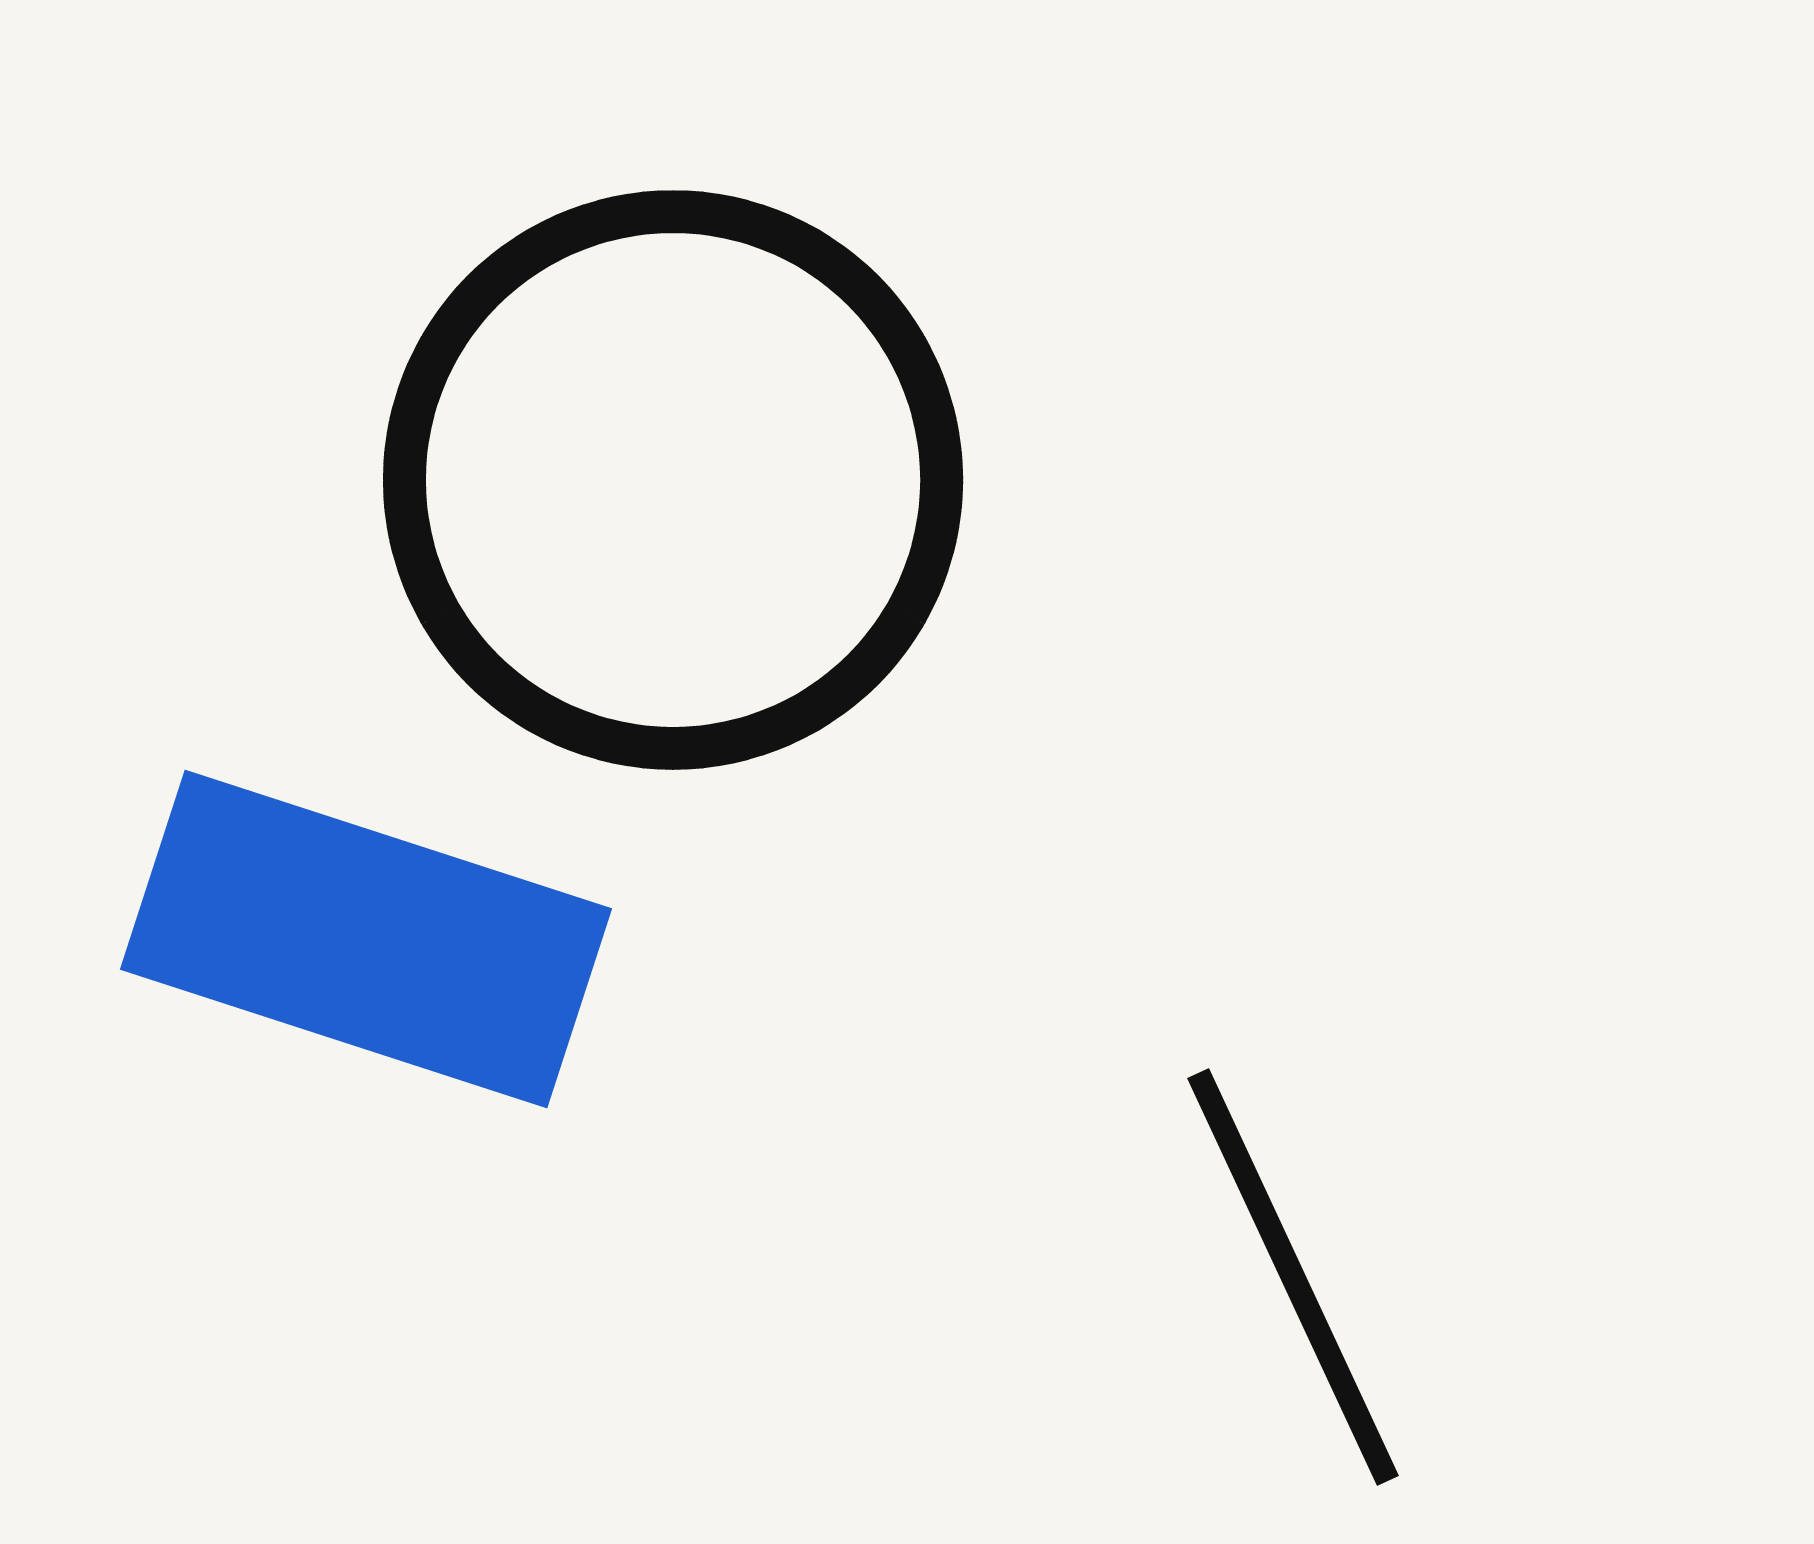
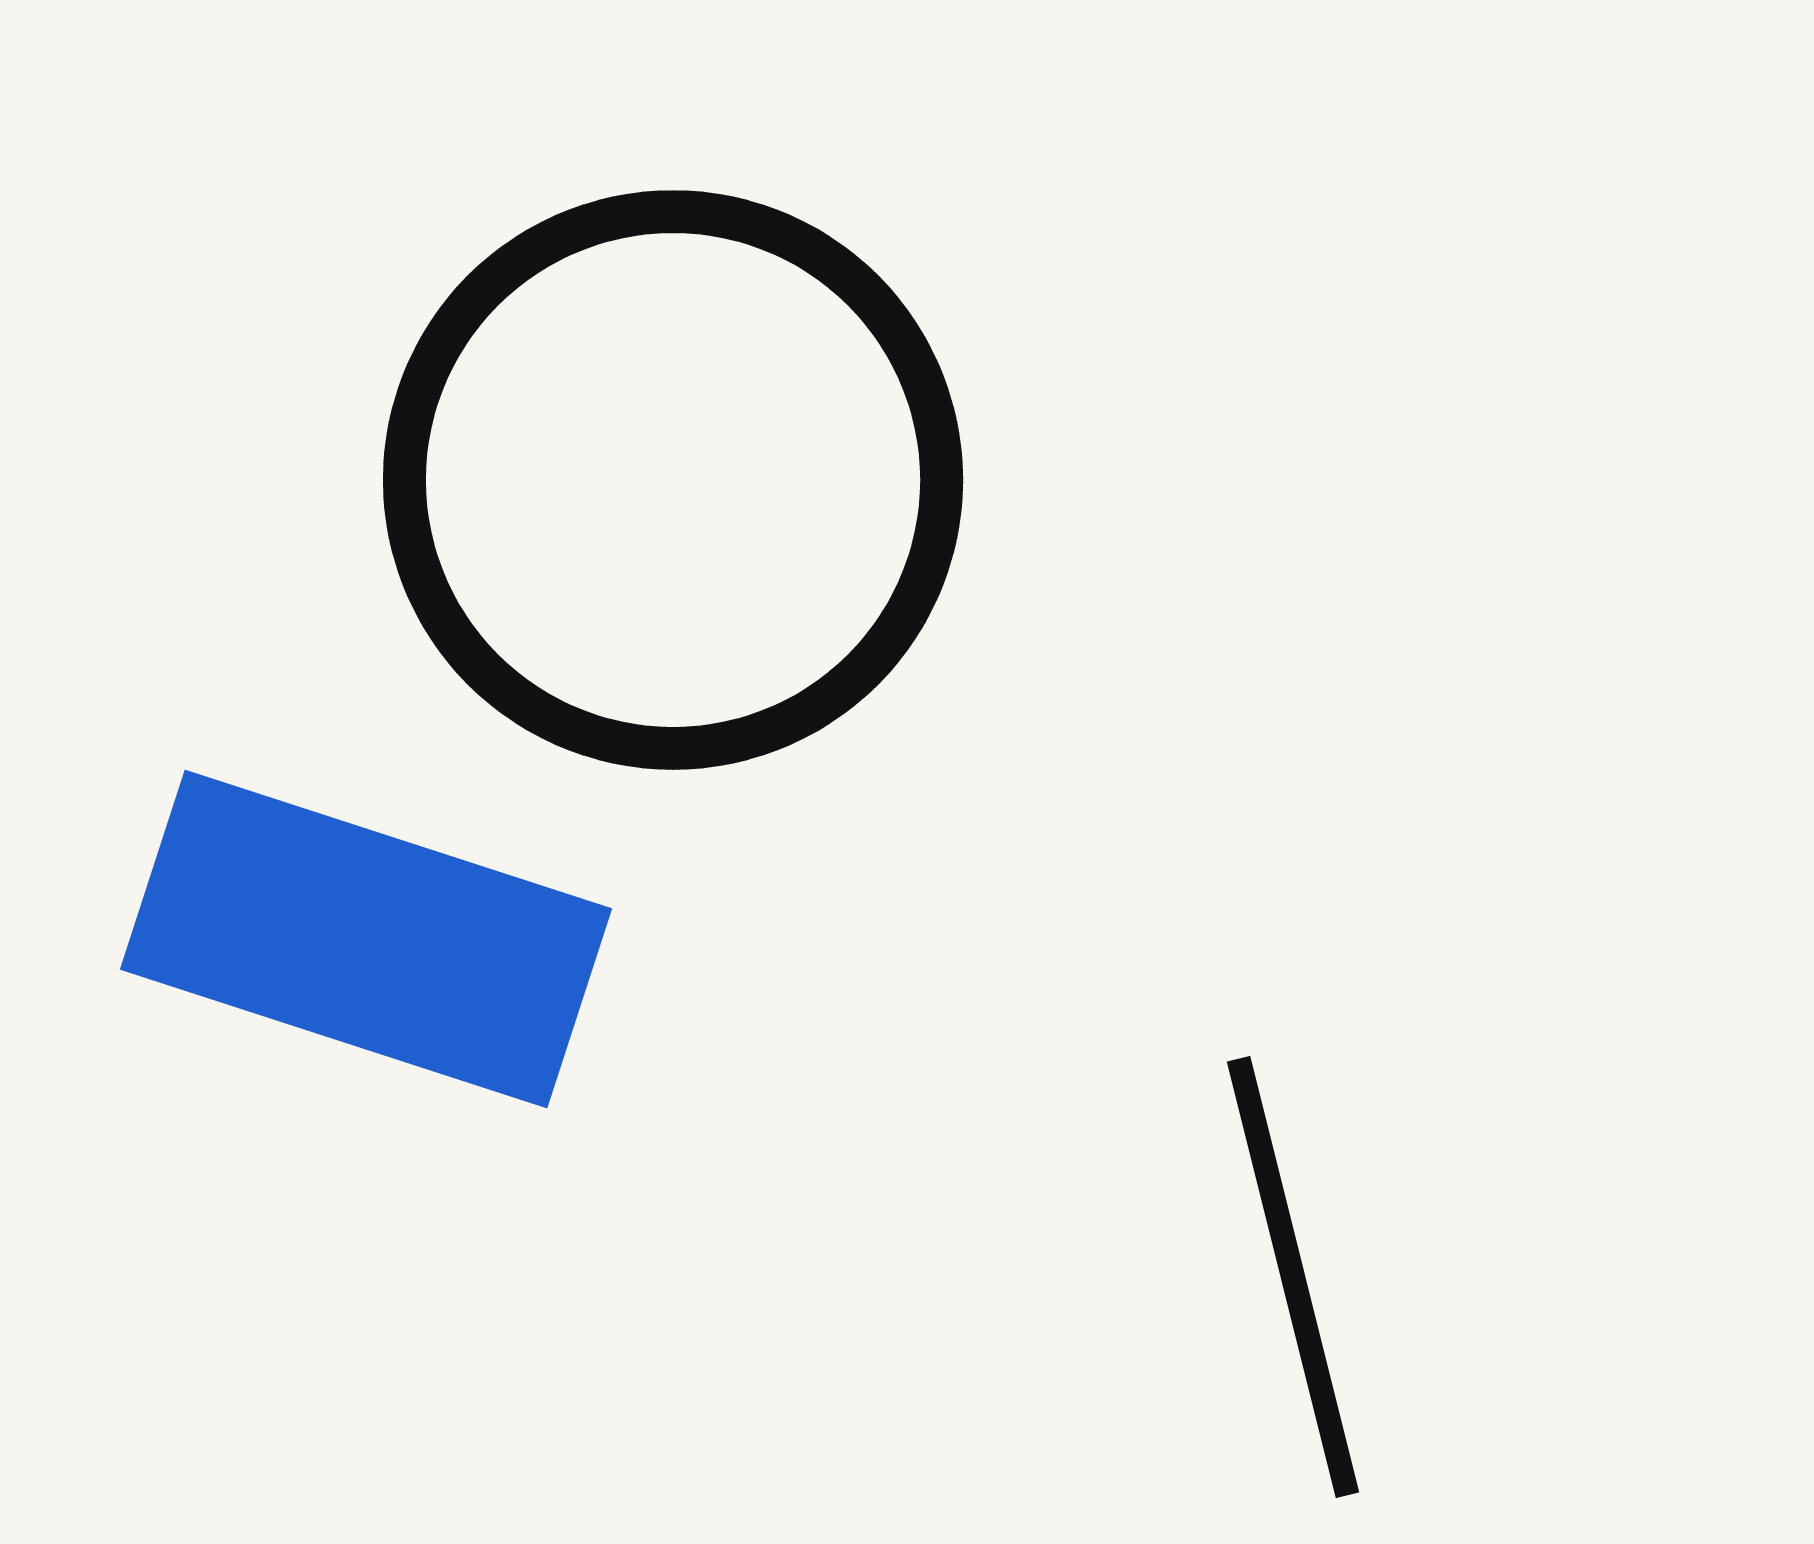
black line: rotated 11 degrees clockwise
